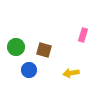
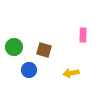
pink rectangle: rotated 16 degrees counterclockwise
green circle: moved 2 px left
